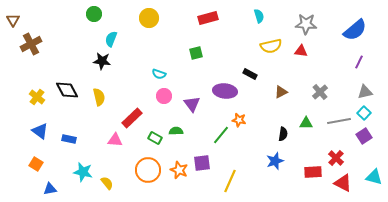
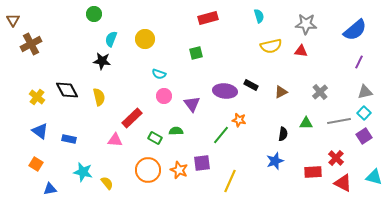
yellow circle at (149, 18): moved 4 px left, 21 px down
black rectangle at (250, 74): moved 1 px right, 11 px down
